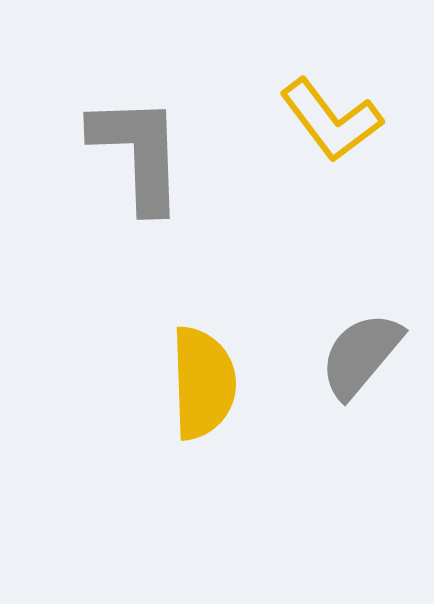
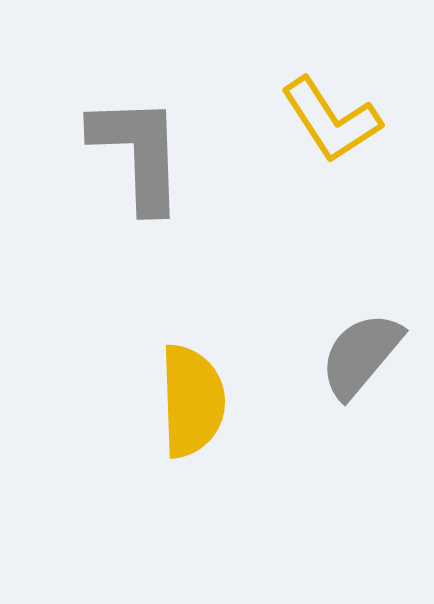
yellow L-shape: rotated 4 degrees clockwise
yellow semicircle: moved 11 px left, 18 px down
